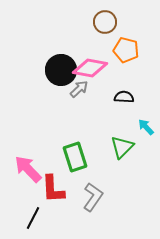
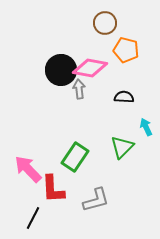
brown circle: moved 1 px down
gray arrow: rotated 54 degrees counterclockwise
cyan arrow: rotated 18 degrees clockwise
green rectangle: rotated 52 degrees clockwise
gray L-shape: moved 3 px right, 3 px down; rotated 40 degrees clockwise
